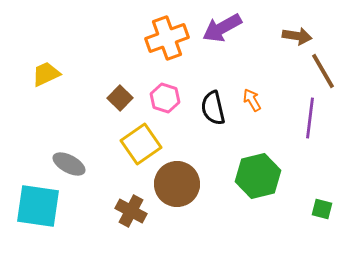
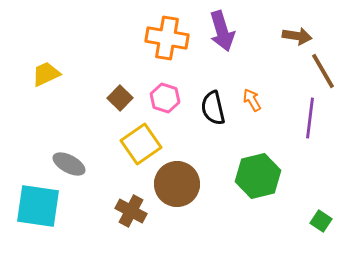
purple arrow: moved 3 px down; rotated 78 degrees counterclockwise
orange cross: rotated 30 degrees clockwise
green square: moved 1 px left, 12 px down; rotated 20 degrees clockwise
